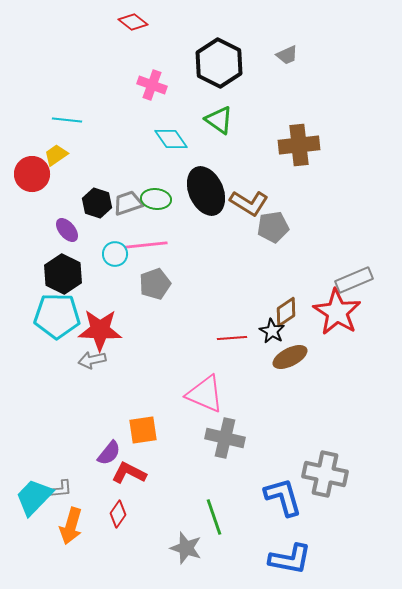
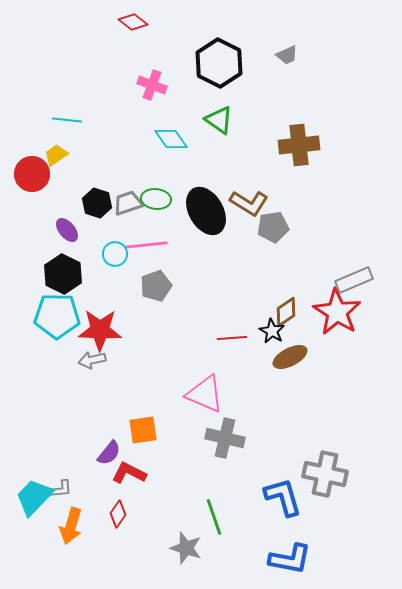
black ellipse at (206, 191): moved 20 px down; rotated 6 degrees counterclockwise
gray pentagon at (155, 284): moved 1 px right, 2 px down
